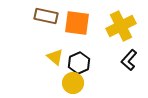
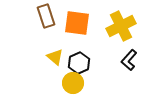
brown rectangle: rotated 60 degrees clockwise
